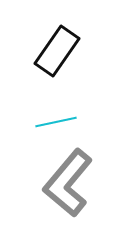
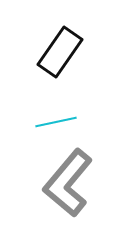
black rectangle: moved 3 px right, 1 px down
